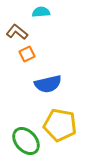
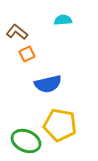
cyan semicircle: moved 22 px right, 8 px down
green ellipse: rotated 24 degrees counterclockwise
